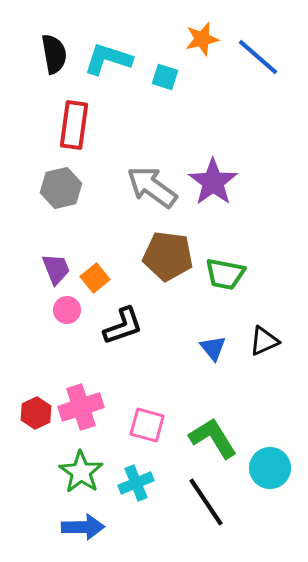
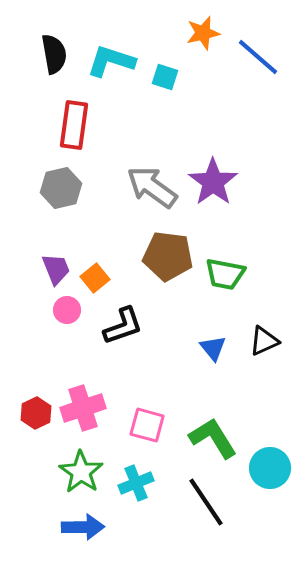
orange star: moved 1 px right, 6 px up
cyan L-shape: moved 3 px right, 2 px down
pink cross: moved 2 px right, 1 px down
